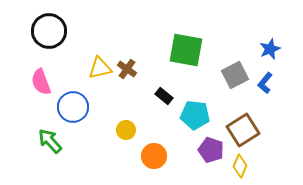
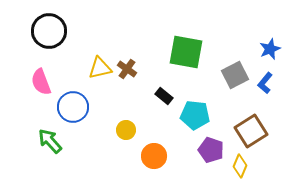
green square: moved 2 px down
brown square: moved 8 px right, 1 px down
